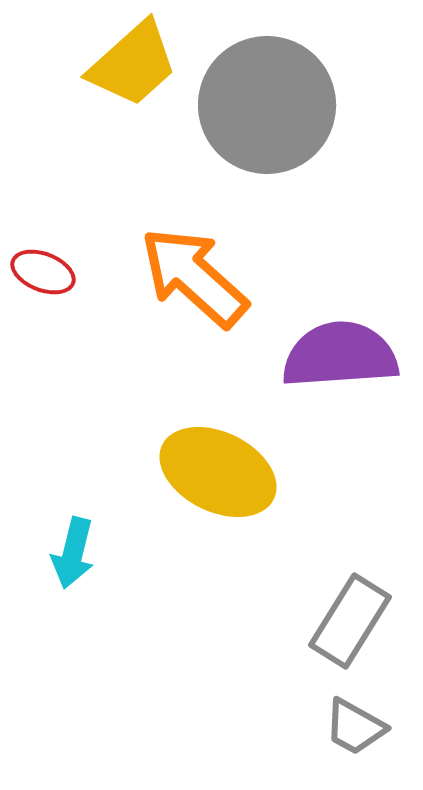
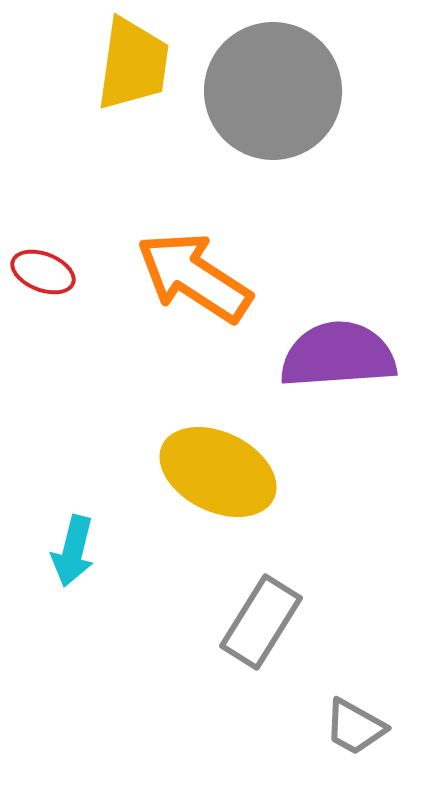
yellow trapezoid: rotated 40 degrees counterclockwise
gray circle: moved 6 px right, 14 px up
orange arrow: rotated 9 degrees counterclockwise
purple semicircle: moved 2 px left
cyan arrow: moved 2 px up
gray rectangle: moved 89 px left, 1 px down
